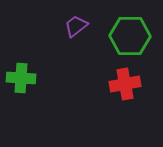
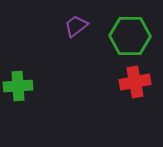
green cross: moved 3 px left, 8 px down; rotated 8 degrees counterclockwise
red cross: moved 10 px right, 2 px up
